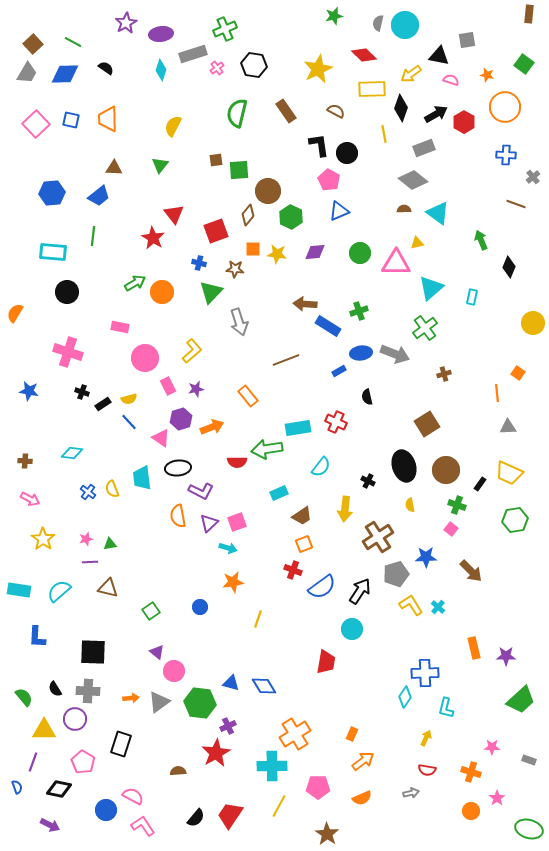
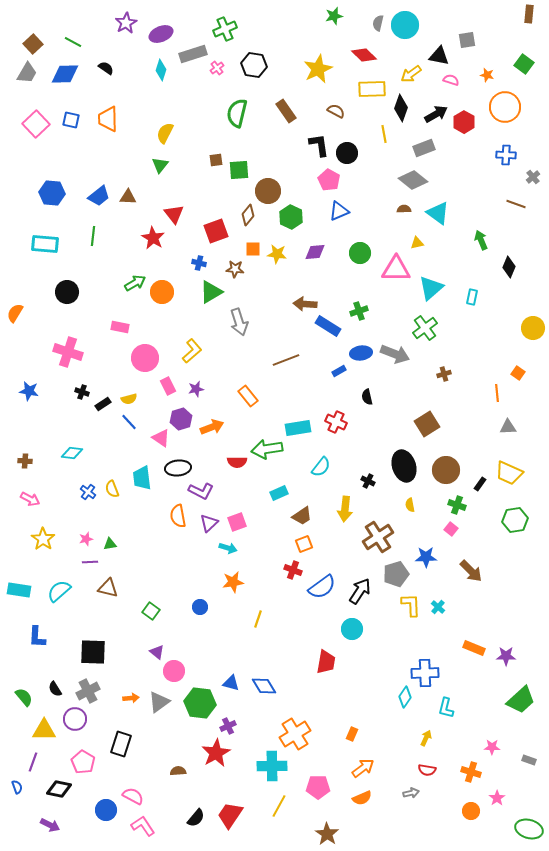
purple ellipse at (161, 34): rotated 15 degrees counterclockwise
yellow semicircle at (173, 126): moved 8 px left, 7 px down
brown triangle at (114, 168): moved 14 px right, 29 px down
blue hexagon at (52, 193): rotated 10 degrees clockwise
cyan rectangle at (53, 252): moved 8 px left, 8 px up
pink triangle at (396, 263): moved 6 px down
green triangle at (211, 292): rotated 15 degrees clockwise
yellow circle at (533, 323): moved 5 px down
yellow L-shape at (411, 605): rotated 30 degrees clockwise
green square at (151, 611): rotated 18 degrees counterclockwise
orange rectangle at (474, 648): rotated 55 degrees counterclockwise
gray cross at (88, 691): rotated 30 degrees counterclockwise
orange arrow at (363, 761): moved 7 px down
